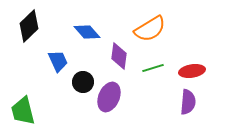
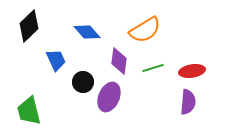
orange semicircle: moved 5 px left, 1 px down
purple diamond: moved 5 px down
blue trapezoid: moved 2 px left, 1 px up
green trapezoid: moved 6 px right
